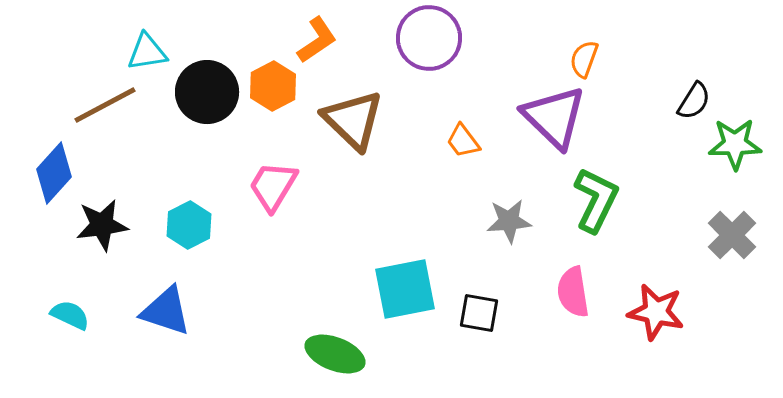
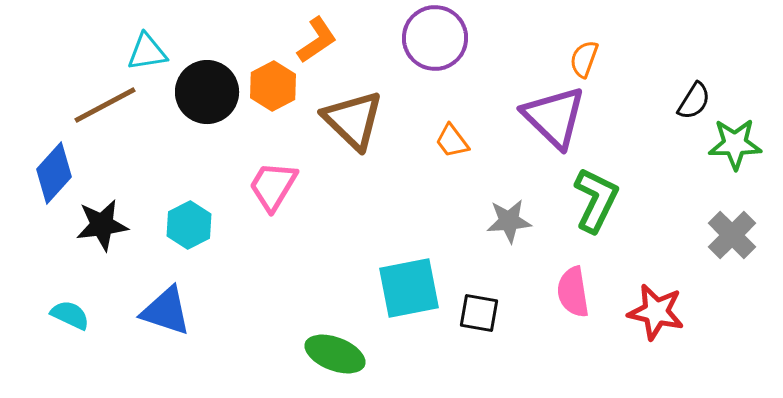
purple circle: moved 6 px right
orange trapezoid: moved 11 px left
cyan square: moved 4 px right, 1 px up
